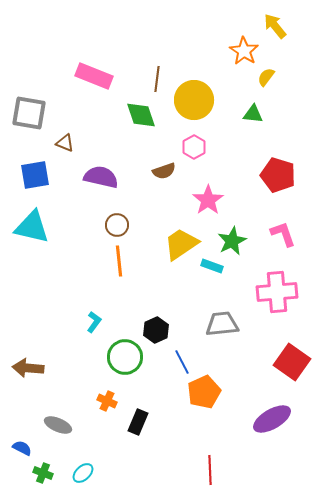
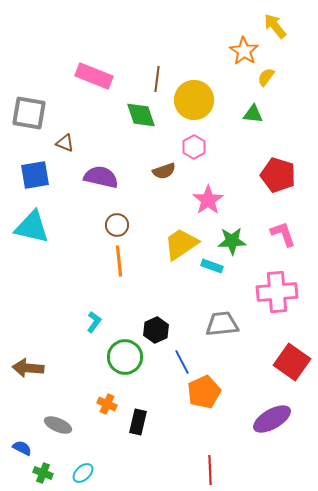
green star: rotated 24 degrees clockwise
orange cross: moved 3 px down
black rectangle: rotated 10 degrees counterclockwise
